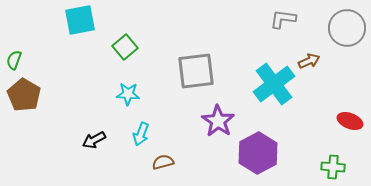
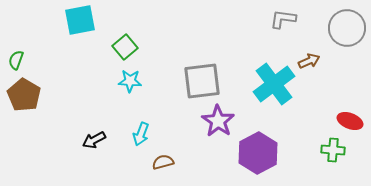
green semicircle: moved 2 px right
gray square: moved 6 px right, 10 px down
cyan star: moved 2 px right, 13 px up
green cross: moved 17 px up
